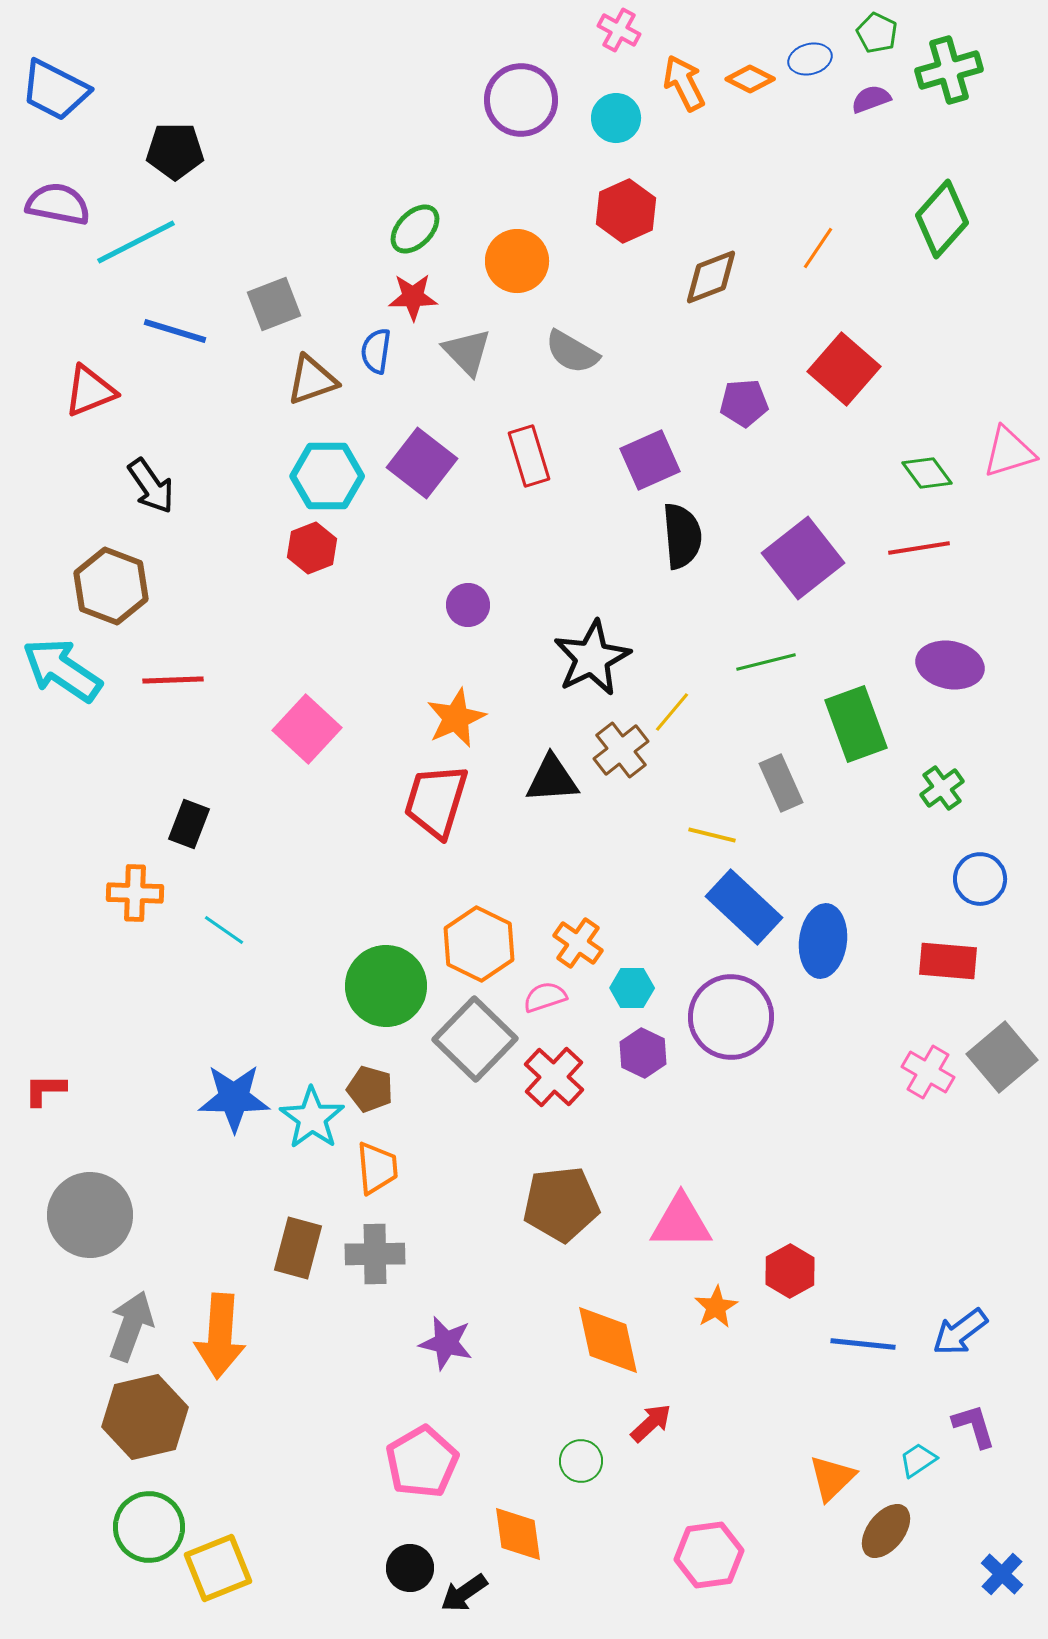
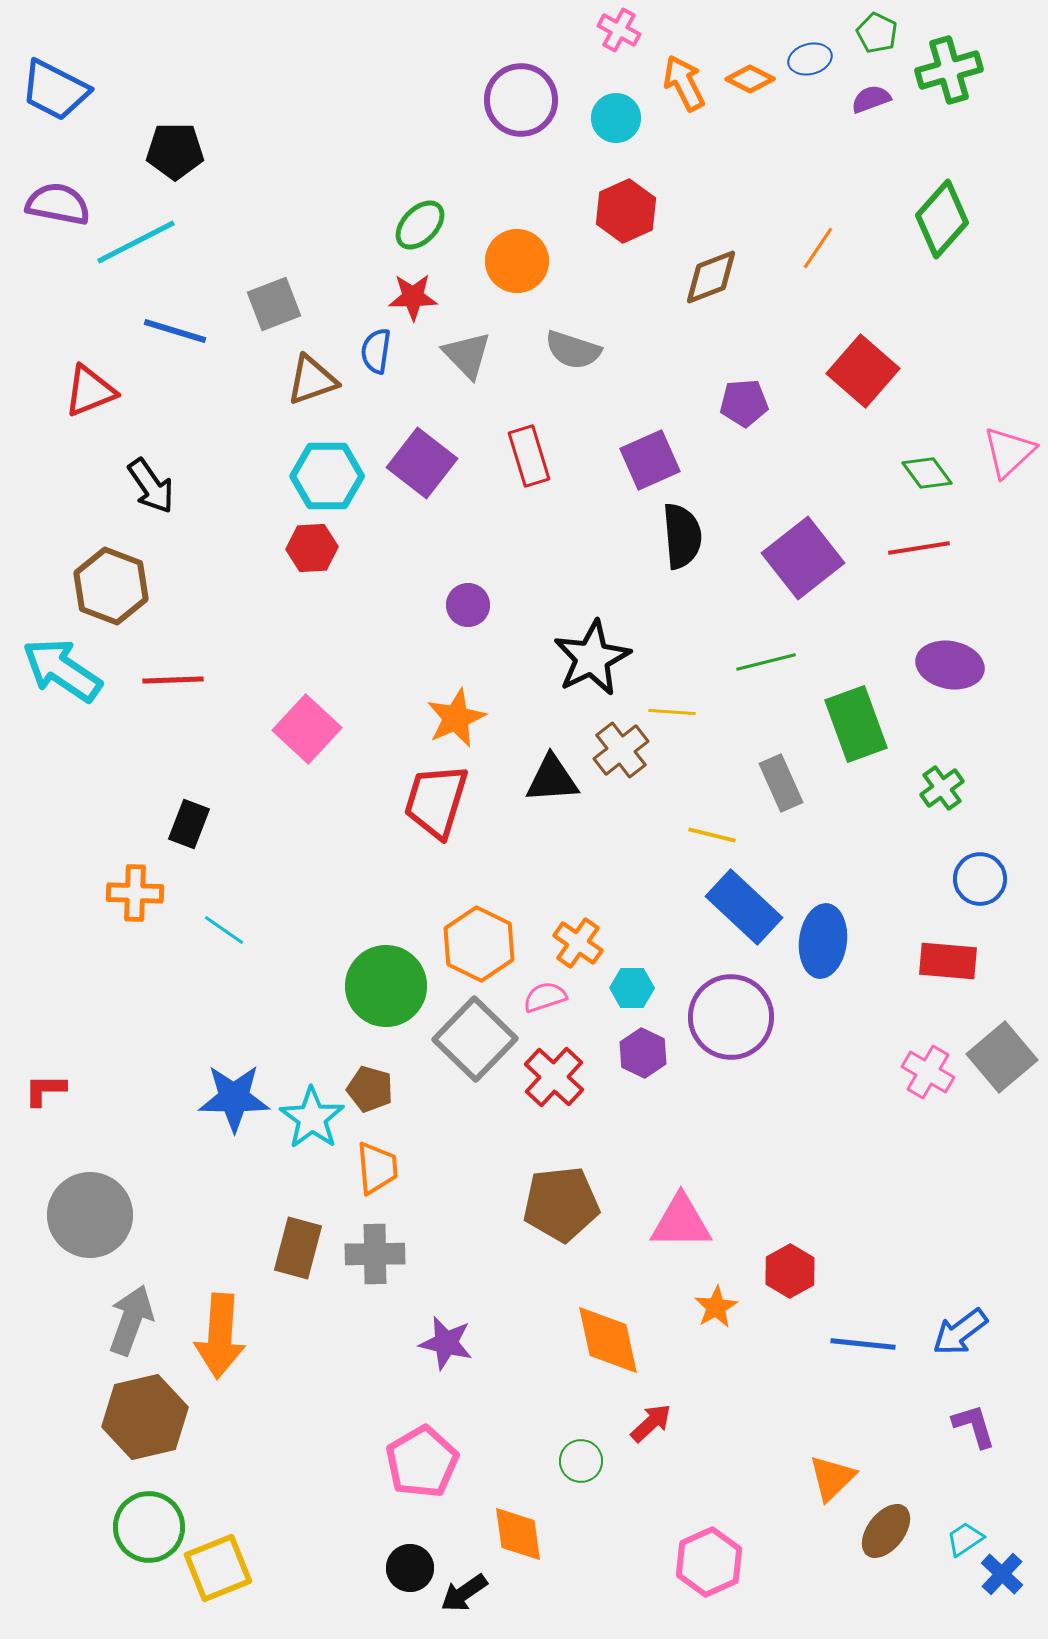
green ellipse at (415, 229): moved 5 px right, 4 px up
gray triangle at (467, 352): moved 3 px down
gray semicircle at (572, 352): moved 1 px right, 2 px up; rotated 12 degrees counterclockwise
red square at (844, 369): moved 19 px right, 2 px down
pink triangle at (1009, 452): rotated 26 degrees counterclockwise
red hexagon at (312, 548): rotated 18 degrees clockwise
yellow line at (672, 712): rotated 54 degrees clockwise
gray arrow at (131, 1326): moved 6 px up
cyan trapezoid at (918, 1460): moved 47 px right, 79 px down
pink hexagon at (709, 1555): moved 7 px down; rotated 16 degrees counterclockwise
